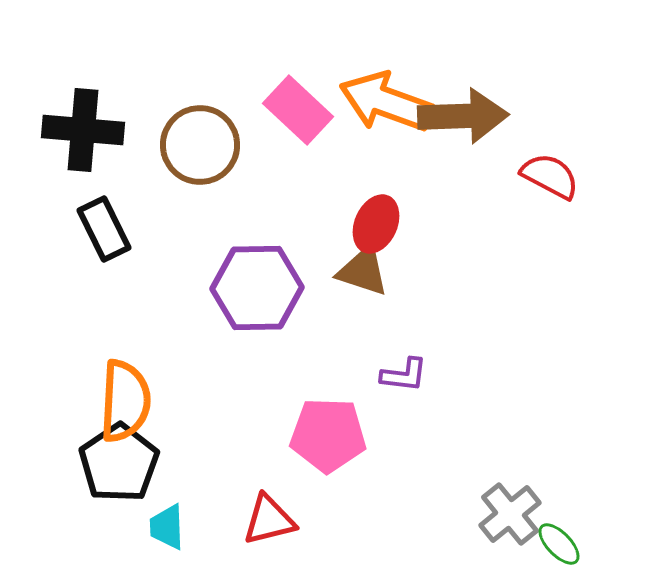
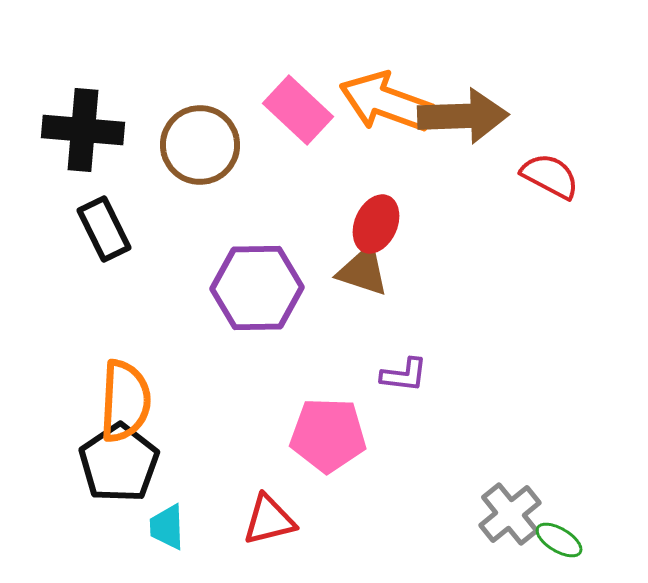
green ellipse: moved 4 px up; rotated 15 degrees counterclockwise
